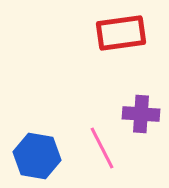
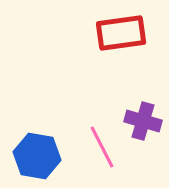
purple cross: moved 2 px right, 7 px down; rotated 12 degrees clockwise
pink line: moved 1 px up
